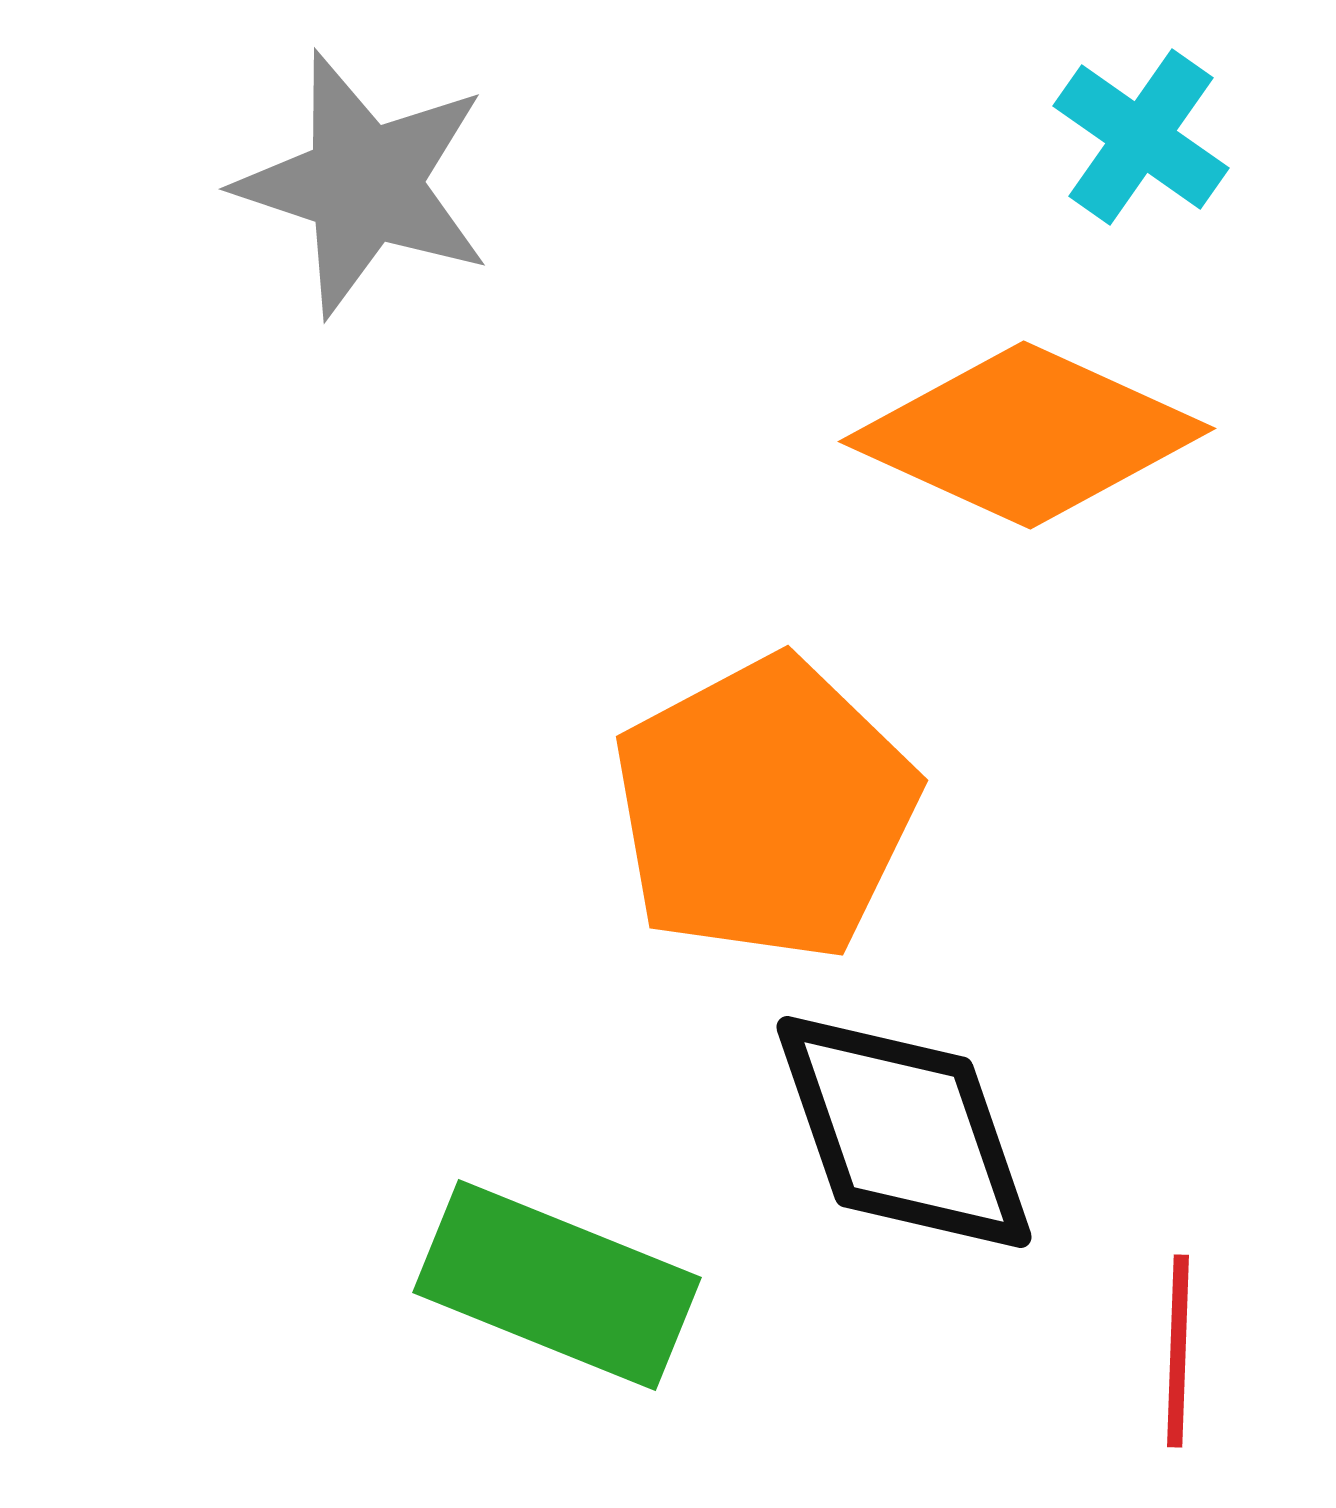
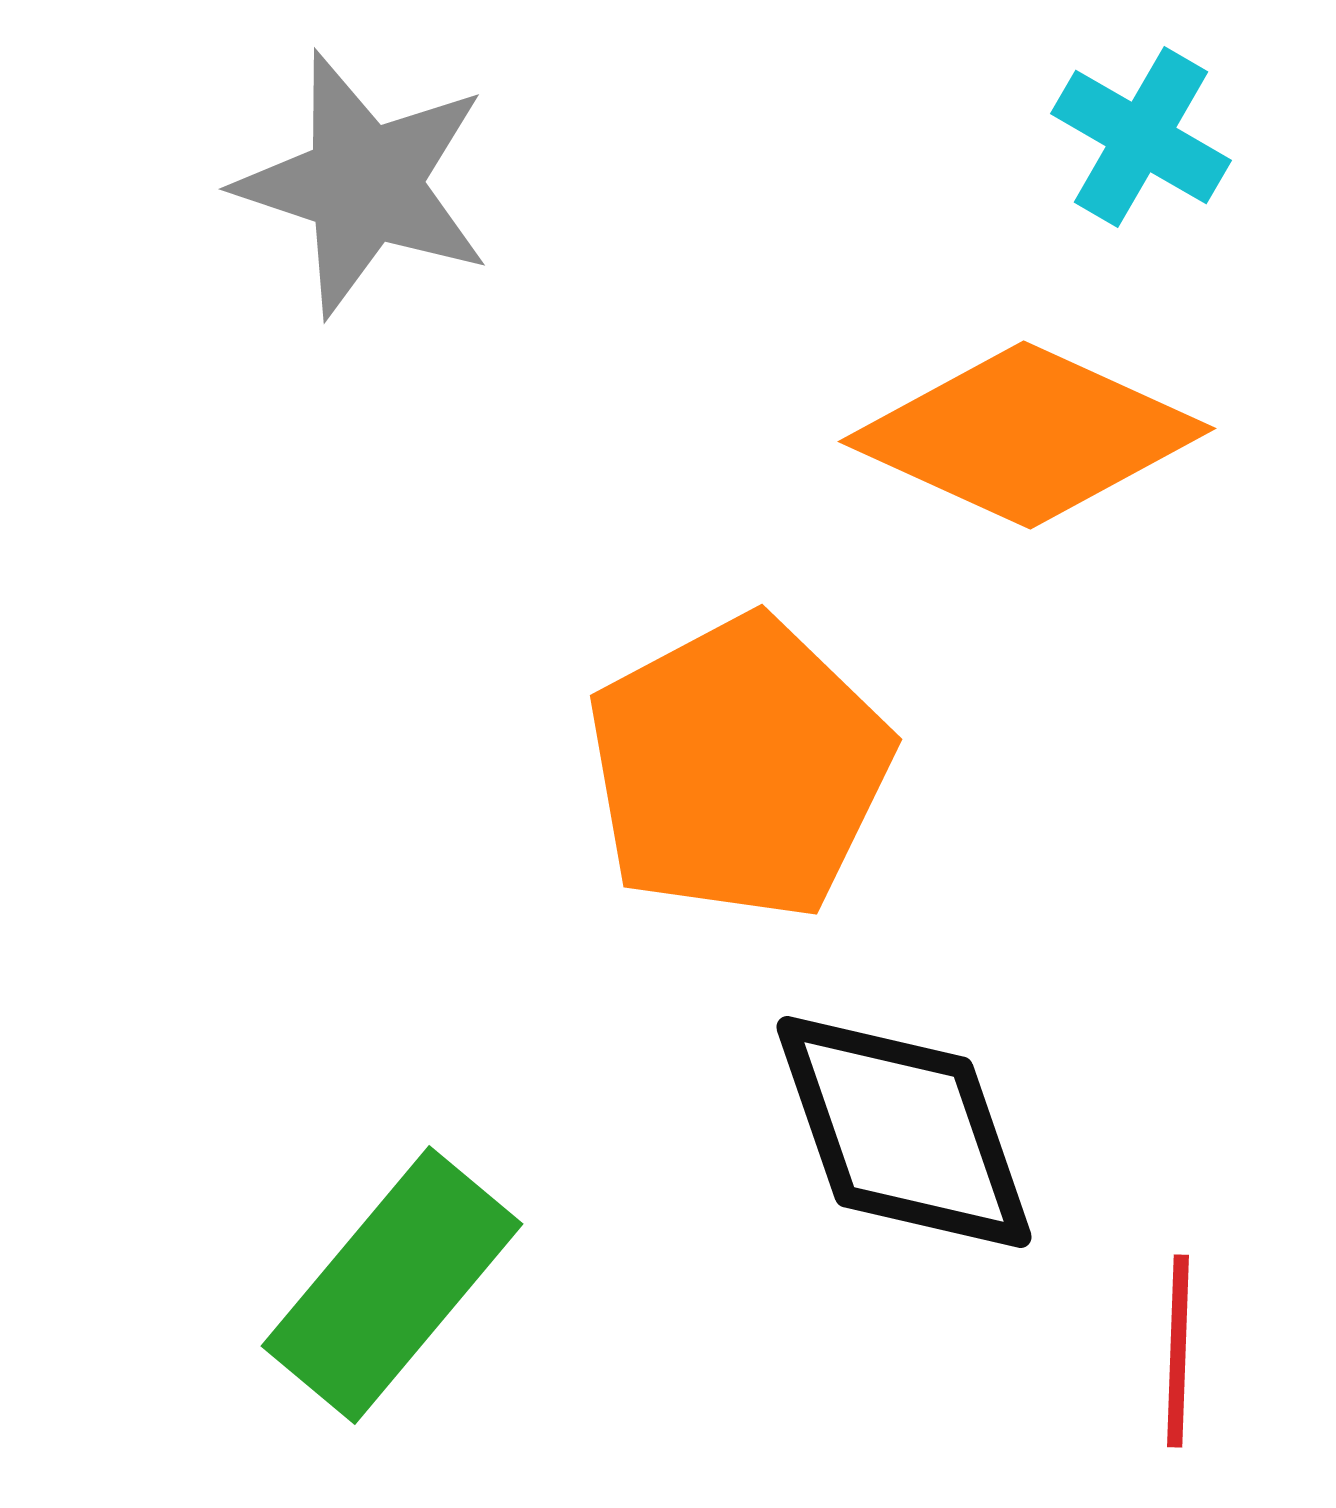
cyan cross: rotated 5 degrees counterclockwise
orange pentagon: moved 26 px left, 41 px up
green rectangle: moved 165 px left; rotated 72 degrees counterclockwise
